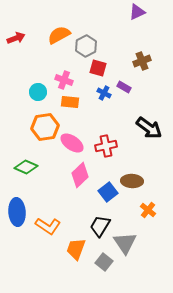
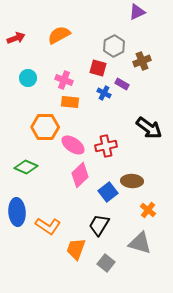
gray hexagon: moved 28 px right
purple rectangle: moved 2 px left, 3 px up
cyan circle: moved 10 px left, 14 px up
orange hexagon: rotated 8 degrees clockwise
pink ellipse: moved 1 px right, 2 px down
black trapezoid: moved 1 px left, 1 px up
gray triangle: moved 15 px right; rotated 40 degrees counterclockwise
gray square: moved 2 px right, 1 px down
